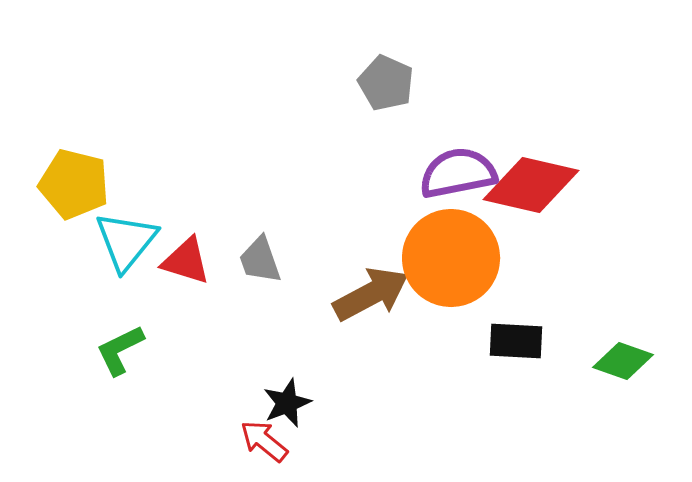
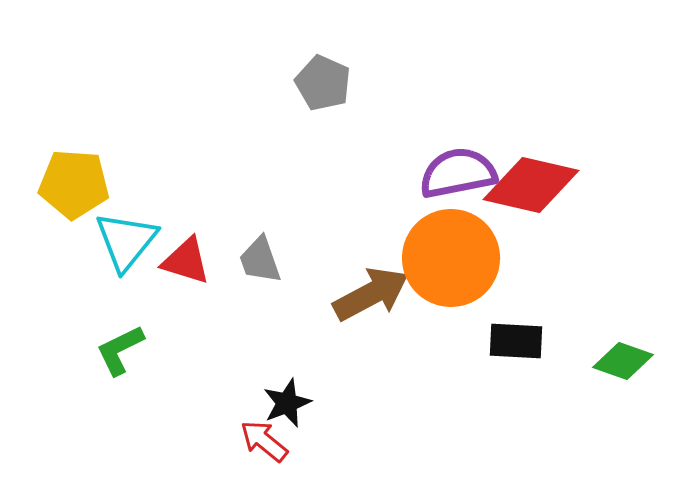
gray pentagon: moved 63 px left
yellow pentagon: rotated 10 degrees counterclockwise
